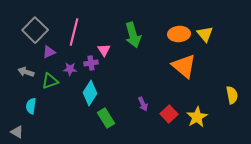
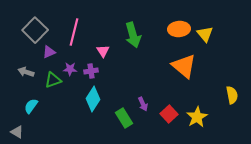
orange ellipse: moved 5 px up
pink triangle: moved 1 px left, 1 px down
purple cross: moved 8 px down
green triangle: moved 3 px right, 1 px up
cyan diamond: moved 3 px right, 6 px down
cyan semicircle: rotated 28 degrees clockwise
green rectangle: moved 18 px right
